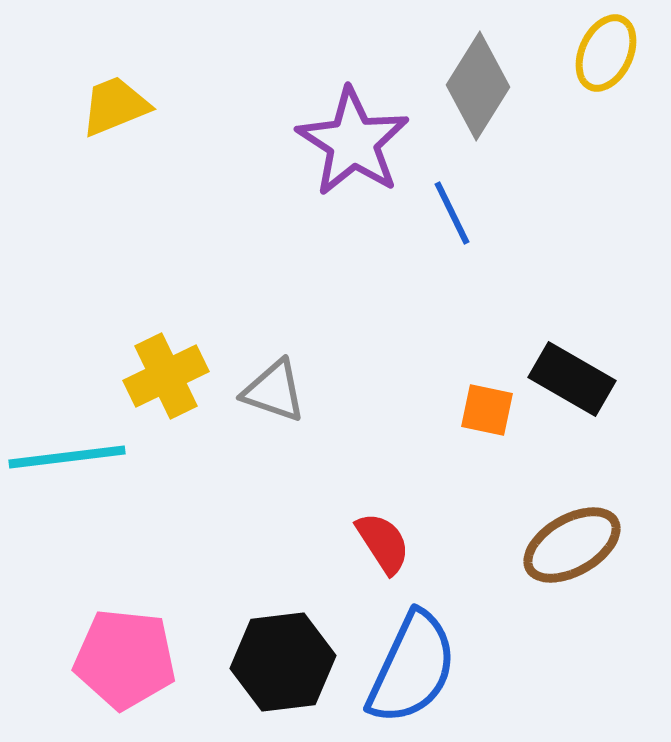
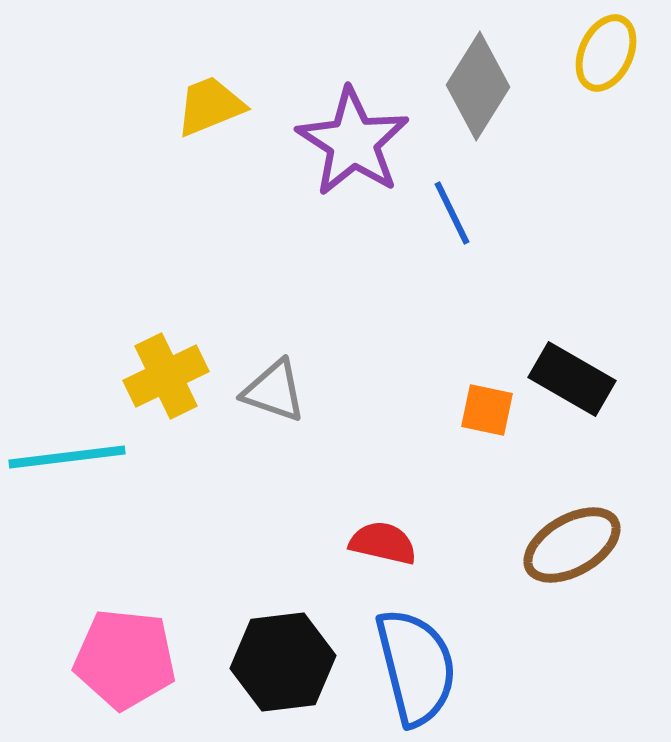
yellow trapezoid: moved 95 px right
red semicircle: rotated 44 degrees counterclockwise
blue semicircle: moved 4 px right, 1 px up; rotated 39 degrees counterclockwise
